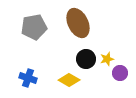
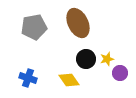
yellow diamond: rotated 25 degrees clockwise
